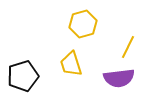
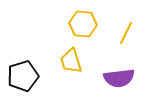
yellow hexagon: rotated 20 degrees clockwise
yellow line: moved 2 px left, 14 px up
yellow trapezoid: moved 3 px up
